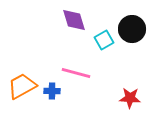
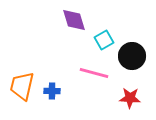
black circle: moved 27 px down
pink line: moved 18 px right
orange trapezoid: rotated 48 degrees counterclockwise
